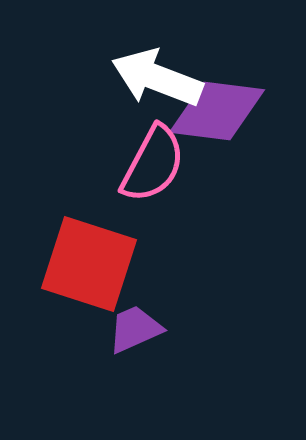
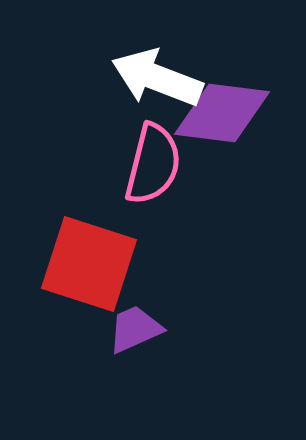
purple diamond: moved 5 px right, 2 px down
pink semicircle: rotated 14 degrees counterclockwise
